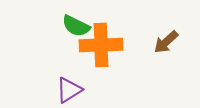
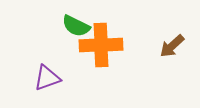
brown arrow: moved 6 px right, 4 px down
purple triangle: moved 22 px left, 12 px up; rotated 12 degrees clockwise
